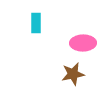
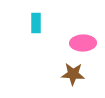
brown star: rotated 15 degrees clockwise
